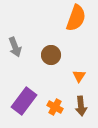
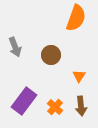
orange cross: rotated 14 degrees clockwise
